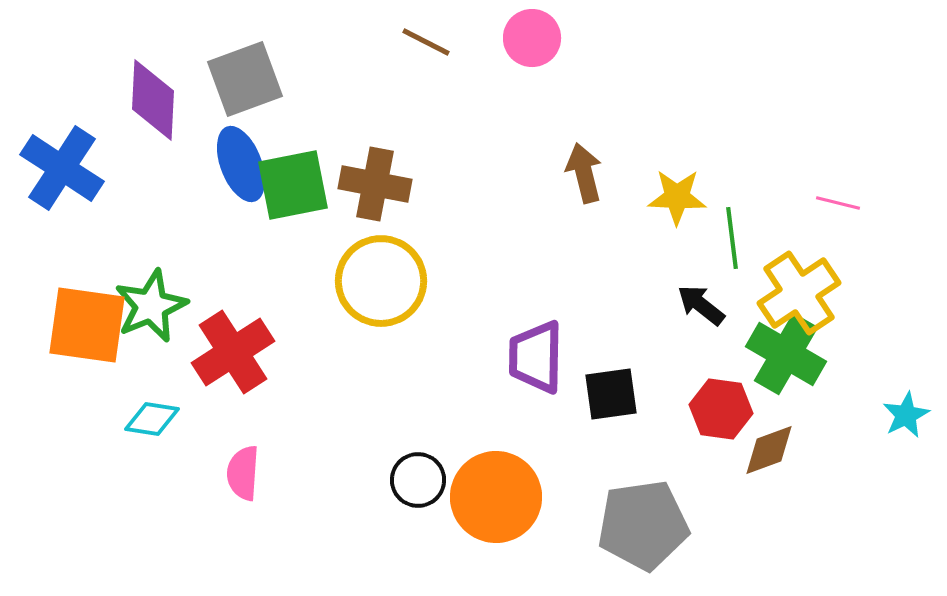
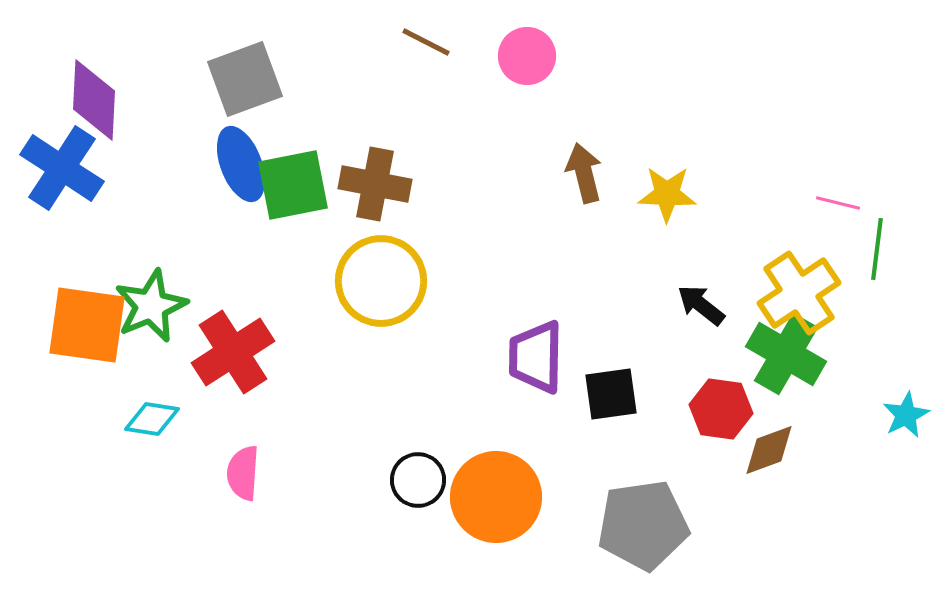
pink circle: moved 5 px left, 18 px down
purple diamond: moved 59 px left
yellow star: moved 10 px left, 3 px up
green line: moved 145 px right, 11 px down; rotated 14 degrees clockwise
